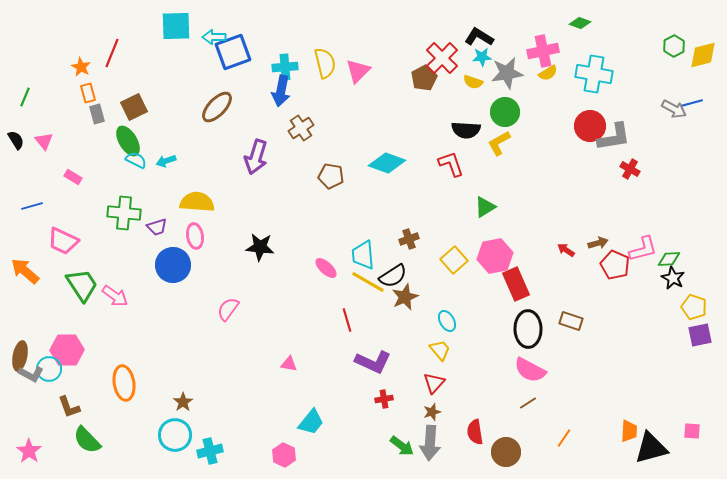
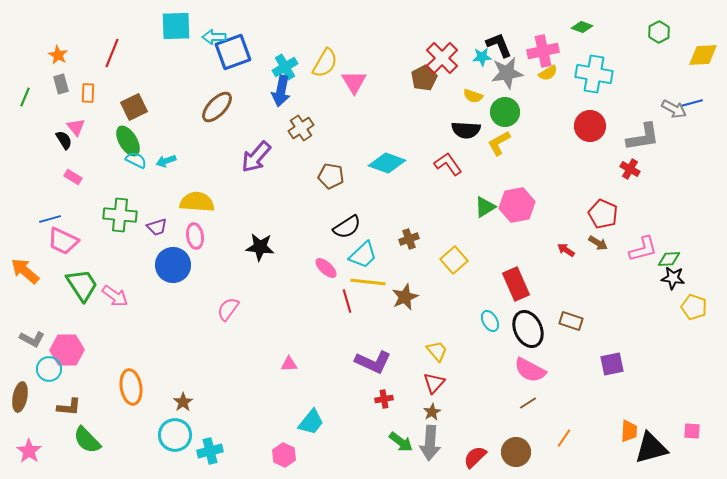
green diamond at (580, 23): moved 2 px right, 4 px down
black L-shape at (479, 37): moved 20 px right, 8 px down; rotated 36 degrees clockwise
green hexagon at (674, 46): moved 15 px left, 14 px up
yellow diamond at (703, 55): rotated 12 degrees clockwise
yellow semicircle at (325, 63): rotated 44 degrees clockwise
orange star at (81, 67): moved 23 px left, 12 px up
cyan cross at (285, 67): rotated 25 degrees counterclockwise
pink triangle at (358, 71): moved 4 px left, 11 px down; rotated 16 degrees counterclockwise
yellow semicircle at (473, 82): moved 14 px down
orange rectangle at (88, 93): rotated 18 degrees clockwise
gray rectangle at (97, 114): moved 36 px left, 30 px up
gray L-shape at (614, 137): moved 29 px right
black semicircle at (16, 140): moved 48 px right
pink triangle at (44, 141): moved 32 px right, 14 px up
purple arrow at (256, 157): rotated 24 degrees clockwise
red L-shape at (451, 164): moved 3 px left; rotated 16 degrees counterclockwise
blue line at (32, 206): moved 18 px right, 13 px down
green cross at (124, 213): moved 4 px left, 2 px down
brown arrow at (598, 243): rotated 48 degrees clockwise
cyan trapezoid at (363, 255): rotated 128 degrees counterclockwise
pink hexagon at (495, 256): moved 22 px right, 51 px up
red pentagon at (615, 265): moved 12 px left, 51 px up
black semicircle at (393, 276): moved 46 px left, 49 px up
black star at (673, 278): rotated 20 degrees counterclockwise
yellow line at (368, 282): rotated 24 degrees counterclockwise
red line at (347, 320): moved 19 px up
cyan ellipse at (447, 321): moved 43 px right
black ellipse at (528, 329): rotated 24 degrees counterclockwise
purple square at (700, 335): moved 88 px left, 29 px down
yellow trapezoid at (440, 350): moved 3 px left, 1 px down
brown ellipse at (20, 356): moved 41 px down
pink triangle at (289, 364): rotated 12 degrees counterclockwise
gray L-shape at (31, 374): moved 1 px right, 35 px up
orange ellipse at (124, 383): moved 7 px right, 4 px down
brown L-shape at (69, 407): rotated 65 degrees counterclockwise
brown star at (432, 412): rotated 12 degrees counterclockwise
red semicircle at (475, 432): moved 25 px down; rotated 55 degrees clockwise
green arrow at (402, 446): moved 1 px left, 4 px up
brown circle at (506, 452): moved 10 px right
